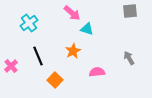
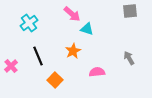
pink arrow: moved 1 px down
